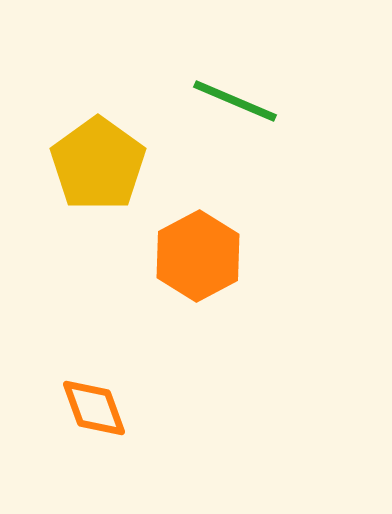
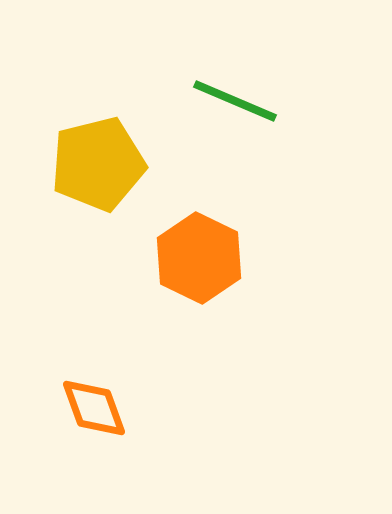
yellow pentagon: rotated 22 degrees clockwise
orange hexagon: moved 1 px right, 2 px down; rotated 6 degrees counterclockwise
